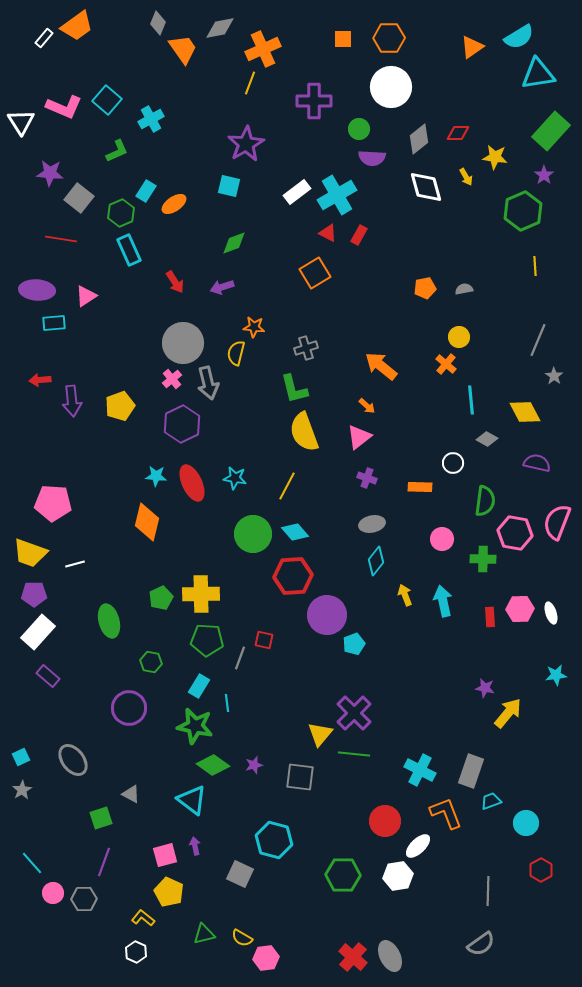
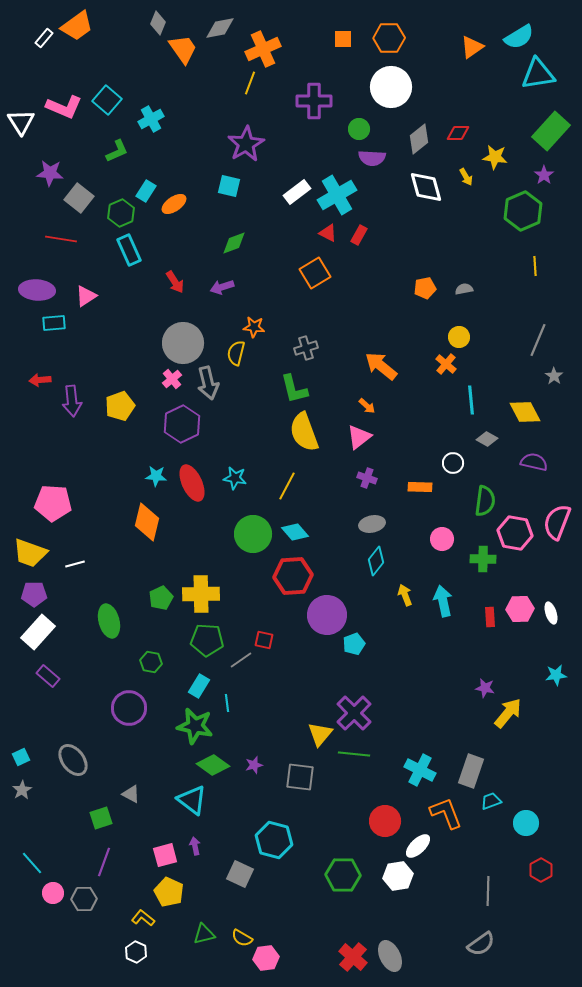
purple semicircle at (537, 463): moved 3 px left, 1 px up
gray line at (240, 658): moved 1 px right, 2 px down; rotated 35 degrees clockwise
